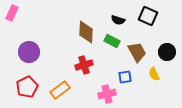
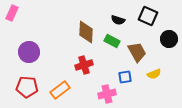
black circle: moved 2 px right, 13 px up
yellow semicircle: rotated 88 degrees counterclockwise
red pentagon: rotated 30 degrees clockwise
